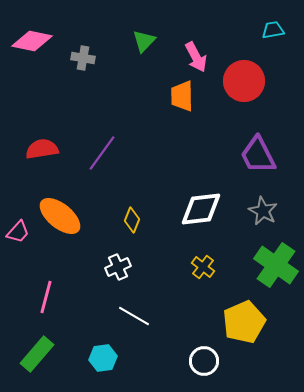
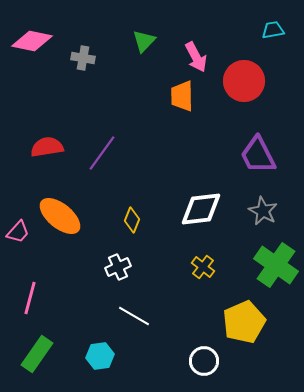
red semicircle: moved 5 px right, 2 px up
pink line: moved 16 px left, 1 px down
green rectangle: rotated 6 degrees counterclockwise
cyan hexagon: moved 3 px left, 2 px up
